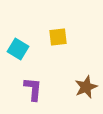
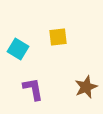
purple L-shape: rotated 15 degrees counterclockwise
